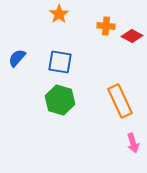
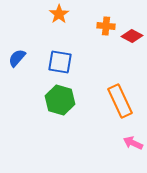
pink arrow: rotated 132 degrees clockwise
